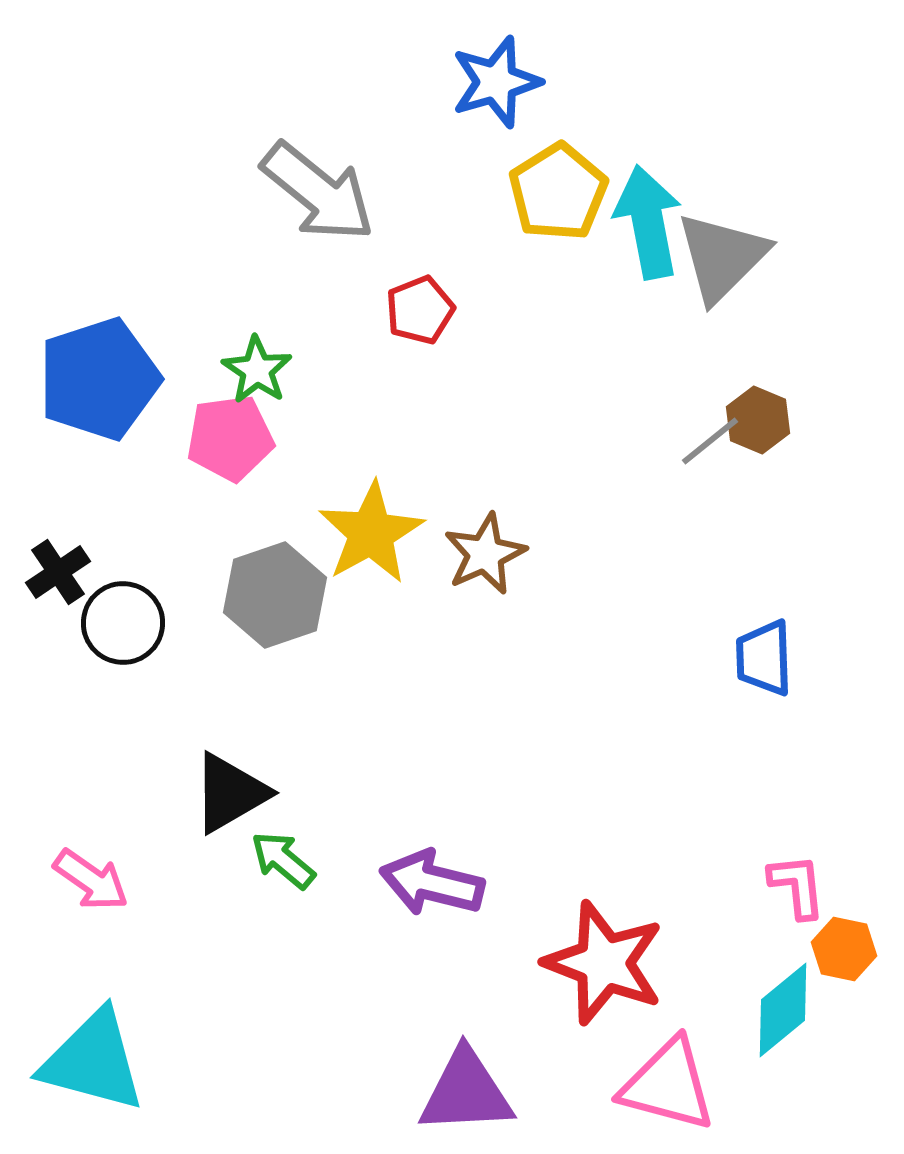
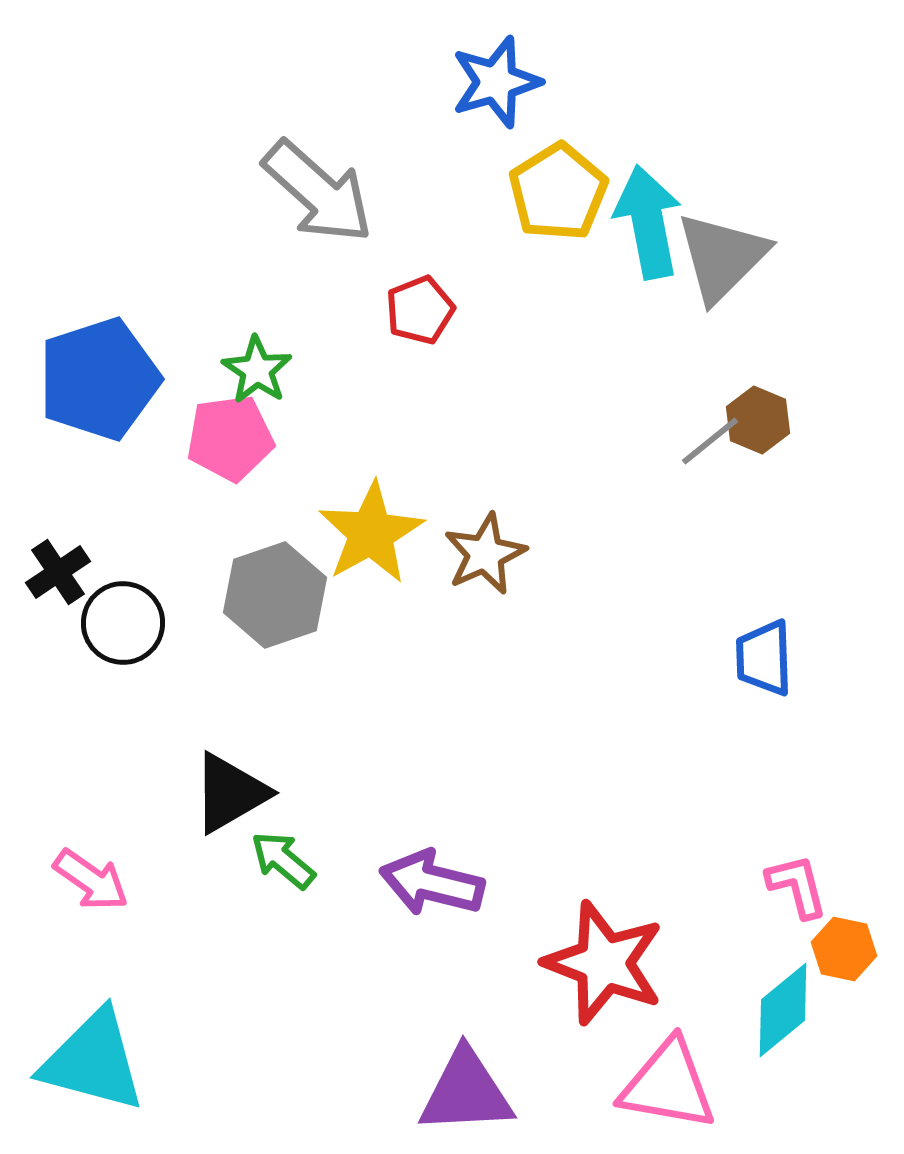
gray arrow: rotated 3 degrees clockwise
pink L-shape: rotated 8 degrees counterclockwise
pink triangle: rotated 5 degrees counterclockwise
